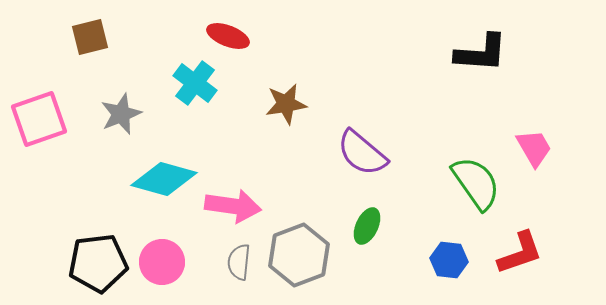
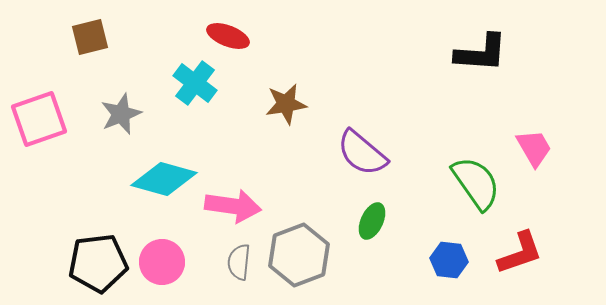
green ellipse: moved 5 px right, 5 px up
